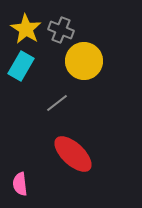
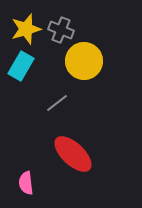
yellow star: rotated 24 degrees clockwise
pink semicircle: moved 6 px right, 1 px up
